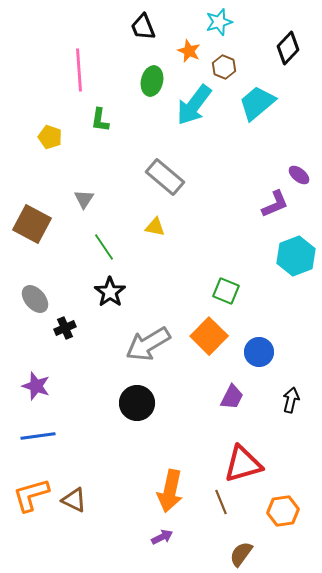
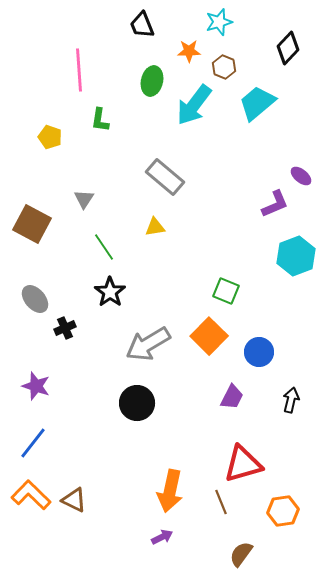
black trapezoid: moved 1 px left, 2 px up
orange star: rotated 25 degrees counterclockwise
purple ellipse: moved 2 px right, 1 px down
yellow triangle: rotated 20 degrees counterclockwise
blue line: moved 5 px left, 7 px down; rotated 44 degrees counterclockwise
orange L-shape: rotated 60 degrees clockwise
